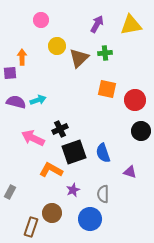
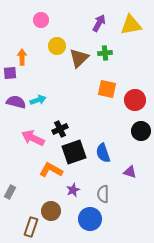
purple arrow: moved 2 px right, 1 px up
brown circle: moved 1 px left, 2 px up
